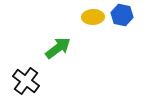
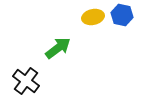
yellow ellipse: rotated 10 degrees counterclockwise
